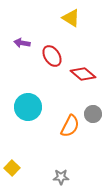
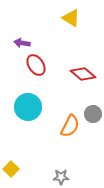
red ellipse: moved 16 px left, 9 px down
yellow square: moved 1 px left, 1 px down
